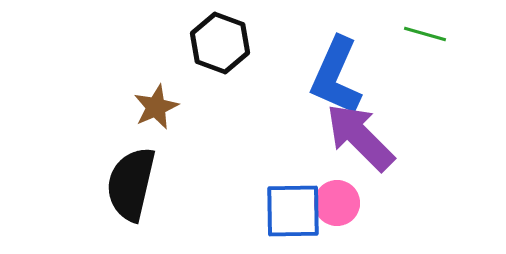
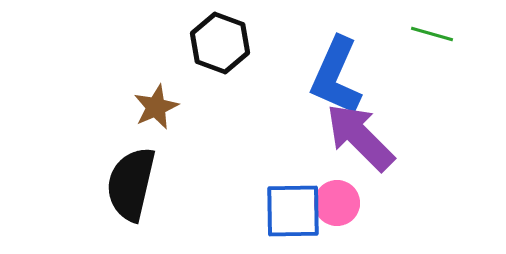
green line: moved 7 px right
